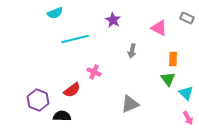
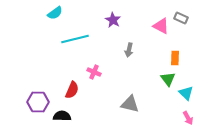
cyan semicircle: rotated 14 degrees counterclockwise
gray rectangle: moved 6 px left
pink triangle: moved 2 px right, 2 px up
gray arrow: moved 3 px left, 1 px up
orange rectangle: moved 2 px right, 1 px up
red semicircle: rotated 30 degrees counterclockwise
purple hexagon: moved 2 px down; rotated 20 degrees counterclockwise
gray triangle: rotated 36 degrees clockwise
